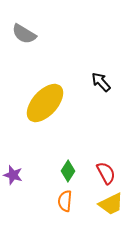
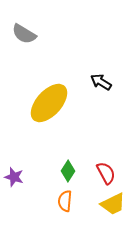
black arrow: rotated 15 degrees counterclockwise
yellow ellipse: moved 4 px right
purple star: moved 1 px right, 2 px down
yellow trapezoid: moved 2 px right
